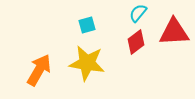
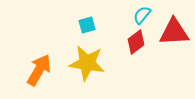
cyan semicircle: moved 4 px right, 2 px down
